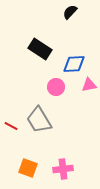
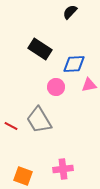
orange square: moved 5 px left, 8 px down
